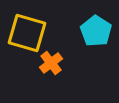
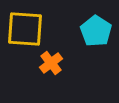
yellow square: moved 2 px left, 4 px up; rotated 12 degrees counterclockwise
